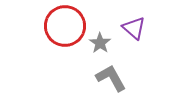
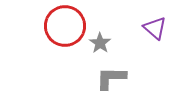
purple triangle: moved 21 px right
gray L-shape: rotated 60 degrees counterclockwise
